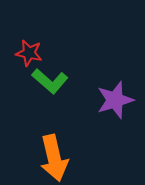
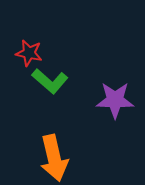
purple star: rotated 18 degrees clockwise
